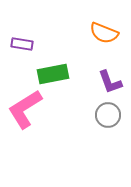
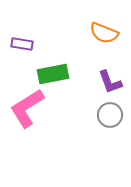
pink L-shape: moved 2 px right, 1 px up
gray circle: moved 2 px right
